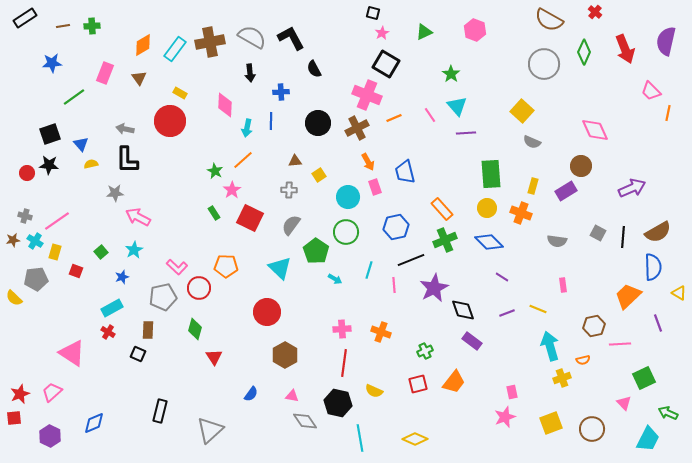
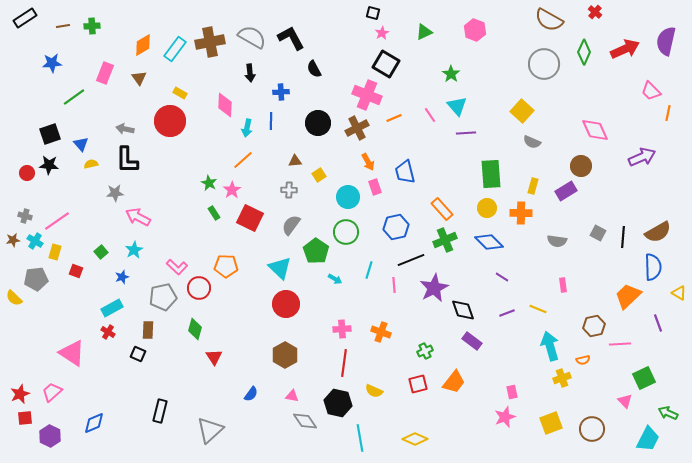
red arrow at (625, 49): rotated 92 degrees counterclockwise
green star at (215, 171): moved 6 px left, 12 px down
purple arrow at (632, 188): moved 10 px right, 31 px up
orange cross at (521, 213): rotated 20 degrees counterclockwise
red circle at (267, 312): moved 19 px right, 8 px up
pink triangle at (624, 403): moved 1 px right, 2 px up
red square at (14, 418): moved 11 px right
